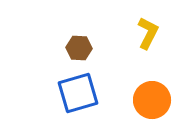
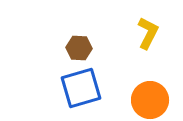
blue square: moved 3 px right, 5 px up
orange circle: moved 2 px left
